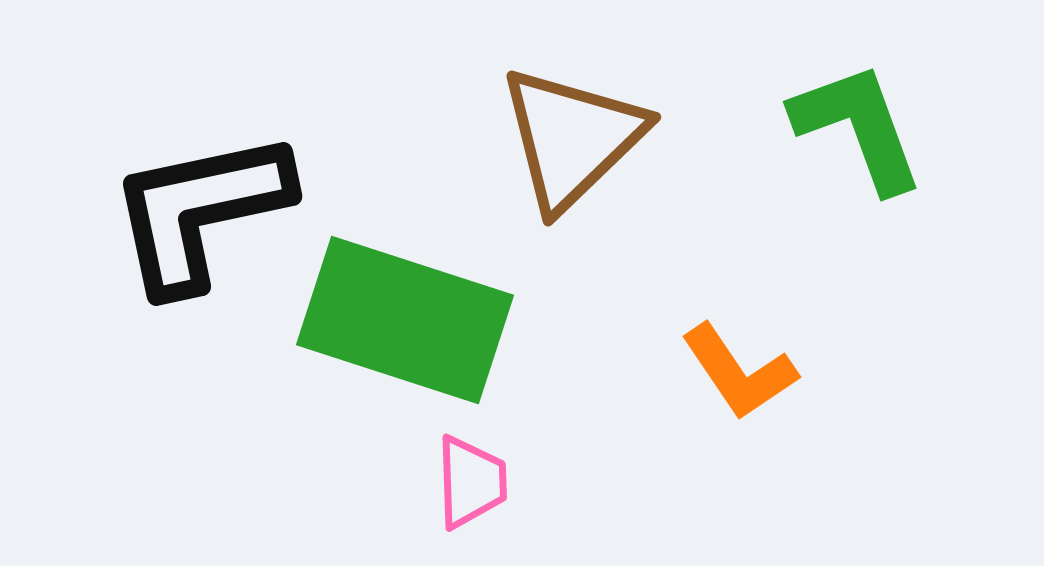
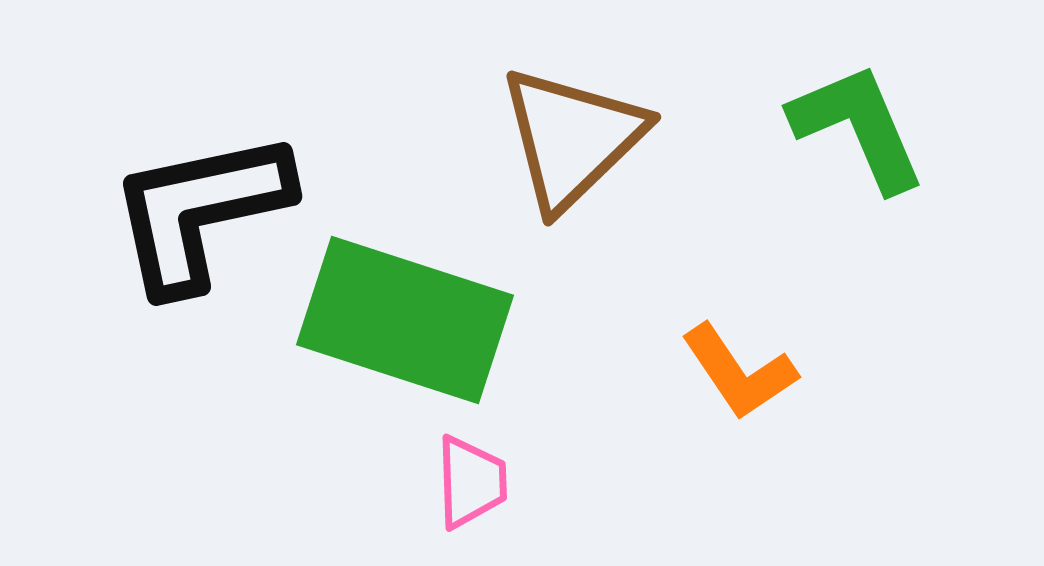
green L-shape: rotated 3 degrees counterclockwise
